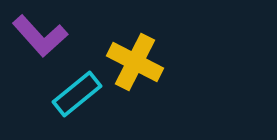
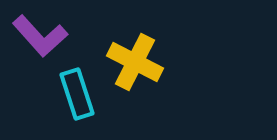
cyan rectangle: rotated 69 degrees counterclockwise
